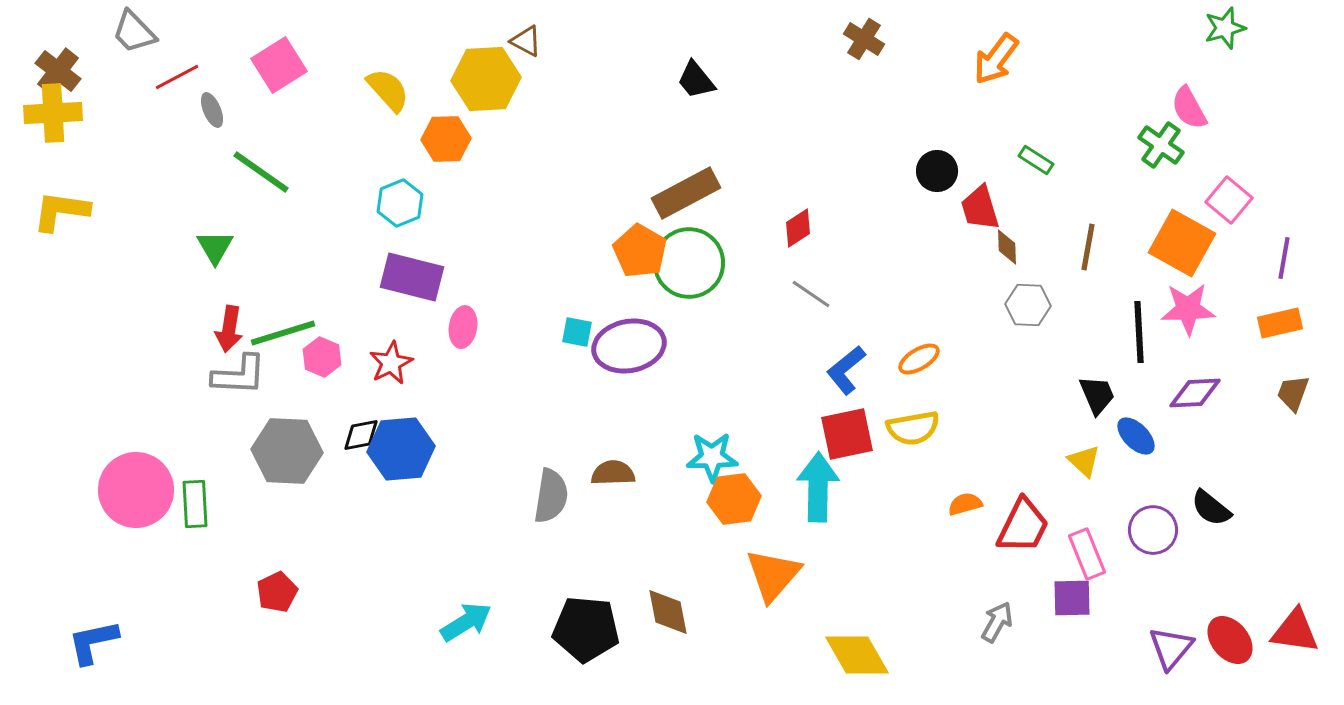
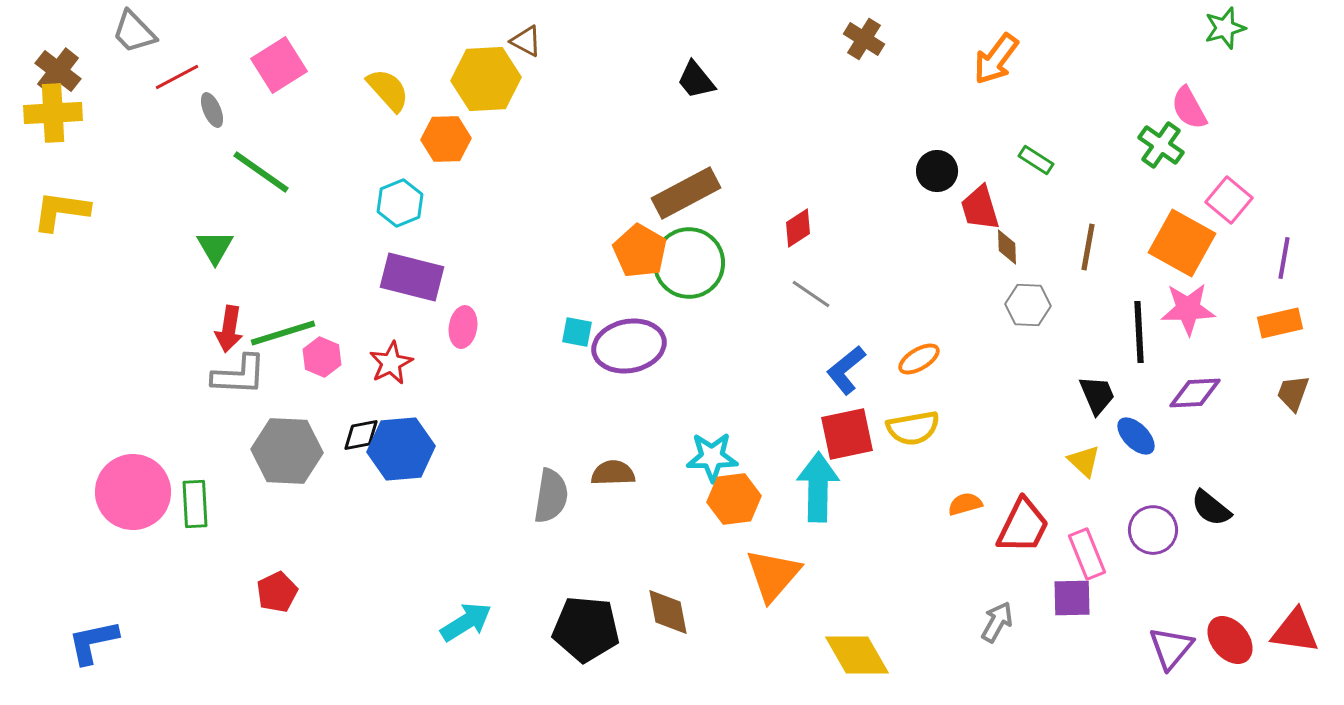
pink circle at (136, 490): moved 3 px left, 2 px down
